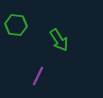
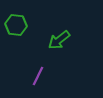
green arrow: rotated 85 degrees clockwise
